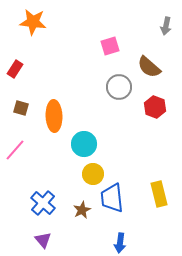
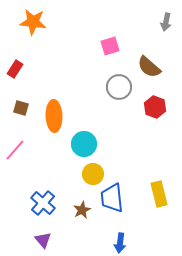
gray arrow: moved 4 px up
